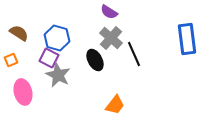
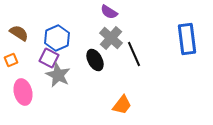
blue hexagon: rotated 20 degrees clockwise
orange trapezoid: moved 7 px right
